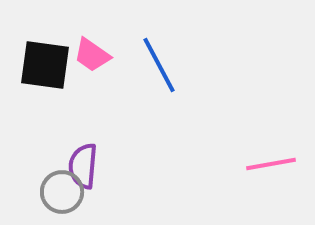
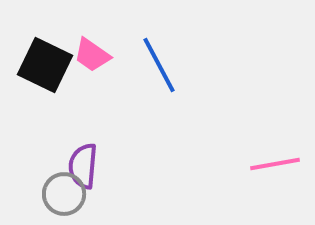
black square: rotated 18 degrees clockwise
pink line: moved 4 px right
gray circle: moved 2 px right, 2 px down
